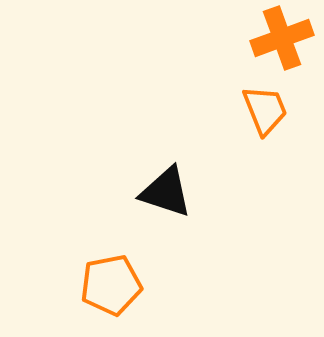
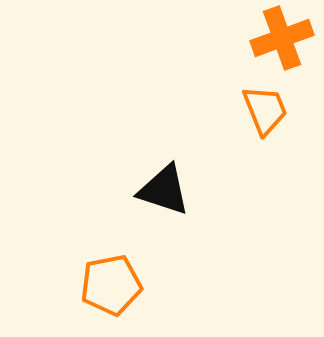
black triangle: moved 2 px left, 2 px up
